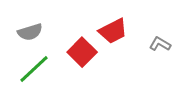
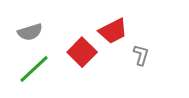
gray L-shape: moved 19 px left, 11 px down; rotated 75 degrees clockwise
